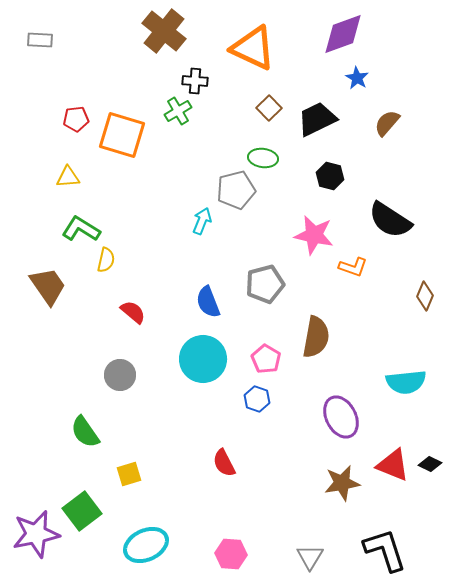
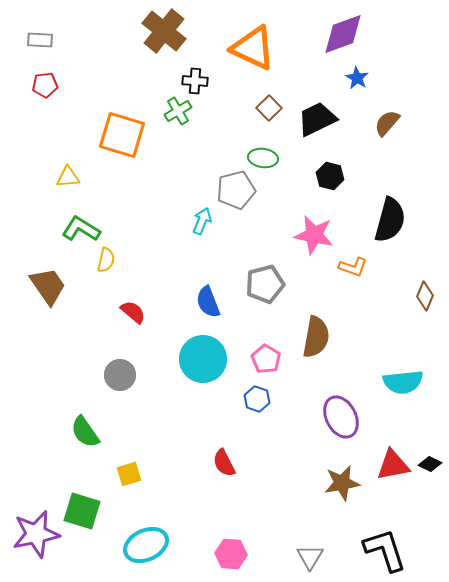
red pentagon at (76, 119): moved 31 px left, 34 px up
black semicircle at (390, 220): rotated 108 degrees counterclockwise
cyan semicircle at (406, 382): moved 3 px left
red triangle at (393, 465): rotated 33 degrees counterclockwise
green square at (82, 511): rotated 36 degrees counterclockwise
